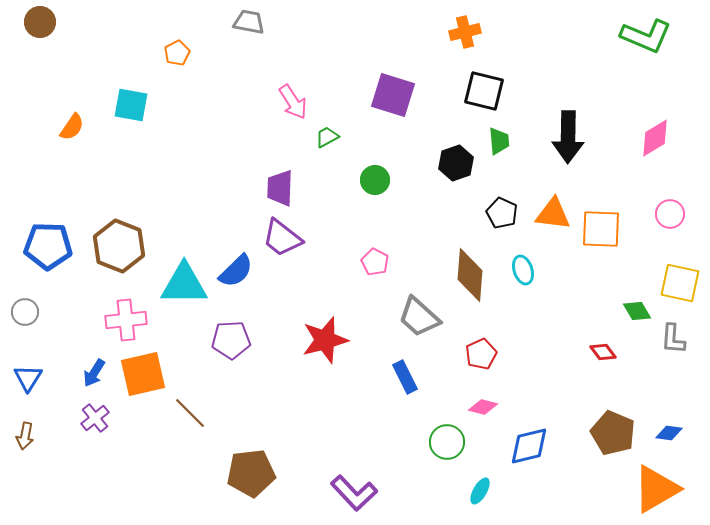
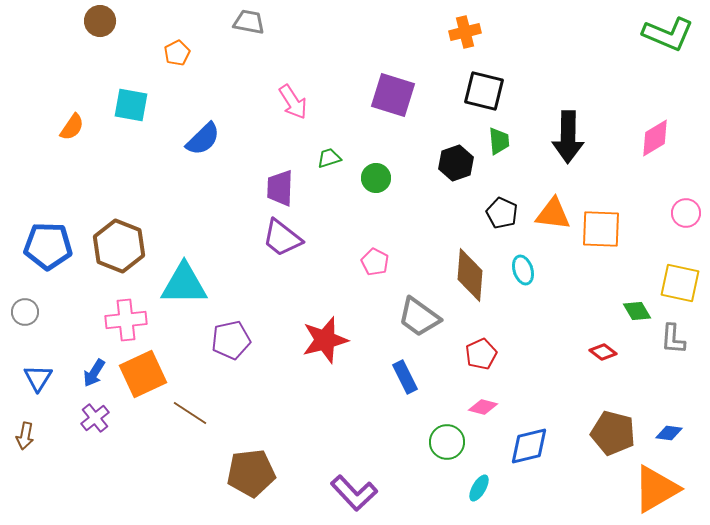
brown circle at (40, 22): moved 60 px right, 1 px up
green L-shape at (646, 36): moved 22 px right, 2 px up
green trapezoid at (327, 137): moved 2 px right, 21 px down; rotated 10 degrees clockwise
green circle at (375, 180): moved 1 px right, 2 px up
pink circle at (670, 214): moved 16 px right, 1 px up
blue semicircle at (236, 271): moved 33 px left, 132 px up
gray trapezoid at (419, 317): rotated 6 degrees counterclockwise
purple pentagon at (231, 340): rotated 9 degrees counterclockwise
red diamond at (603, 352): rotated 16 degrees counterclockwise
orange square at (143, 374): rotated 12 degrees counterclockwise
blue triangle at (28, 378): moved 10 px right
brown line at (190, 413): rotated 12 degrees counterclockwise
brown pentagon at (613, 433): rotated 9 degrees counterclockwise
cyan ellipse at (480, 491): moved 1 px left, 3 px up
